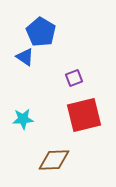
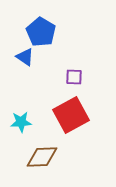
purple square: moved 1 px up; rotated 24 degrees clockwise
red square: moved 13 px left; rotated 15 degrees counterclockwise
cyan star: moved 2 px left, 3 px down
brown diamond: moved 12 px left, 3 px up
